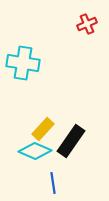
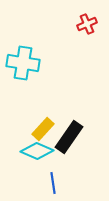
black rectangle: moved 2 px left, 4 px up
cyan diamond: moved 2 px right
